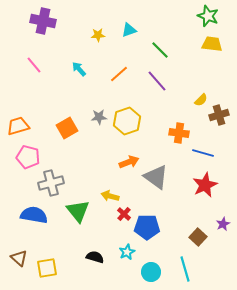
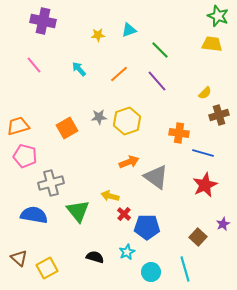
green star: moved 10 px right
yellow semicircle: moved 4 px right, 7 px up
pink pentagon: moved 3 px left, 1 px up
yellow square: rotated 20 degrees counterclockwise
